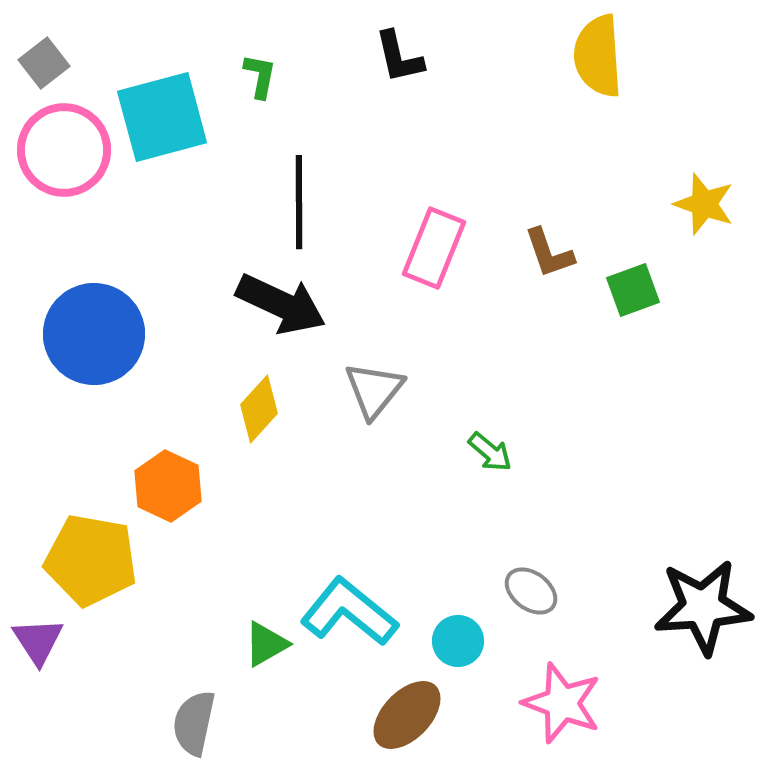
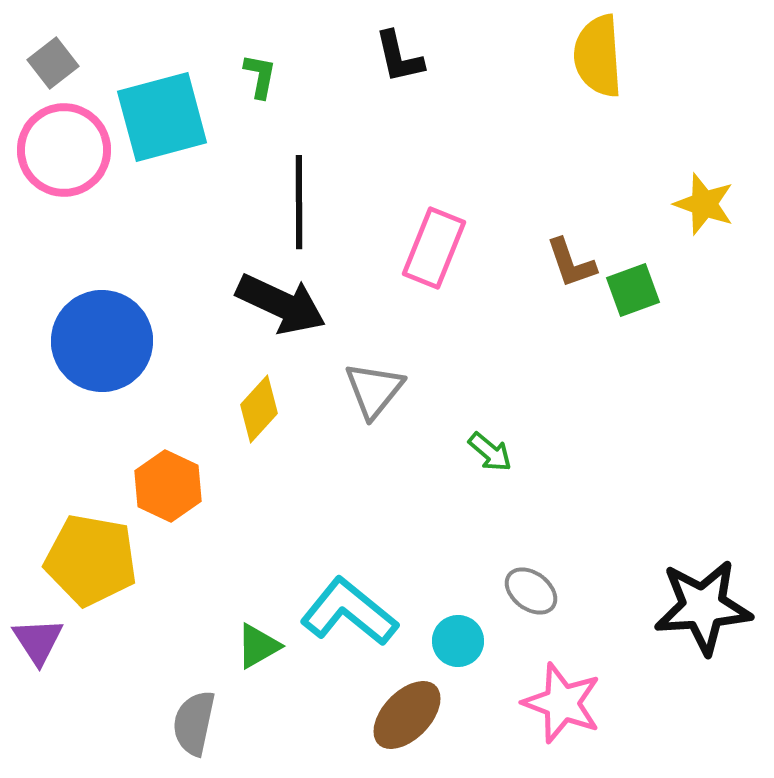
gray square: moved 9 px right
brown L-shape: moved 22 px right, 10 px down
blue circle: moved 8 px right, 7 px down
green triangle: moved 8 px left, 2 px down
